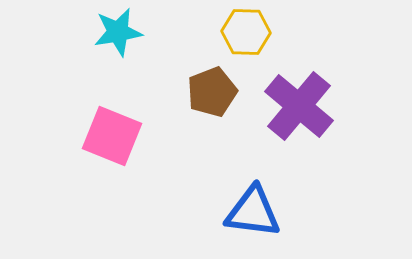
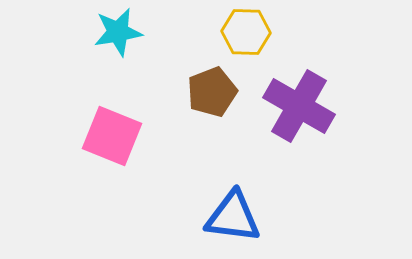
purple cross: rotated 10 degrees counterclockwise
blue triangle: moved 20 px left, 5 px down
